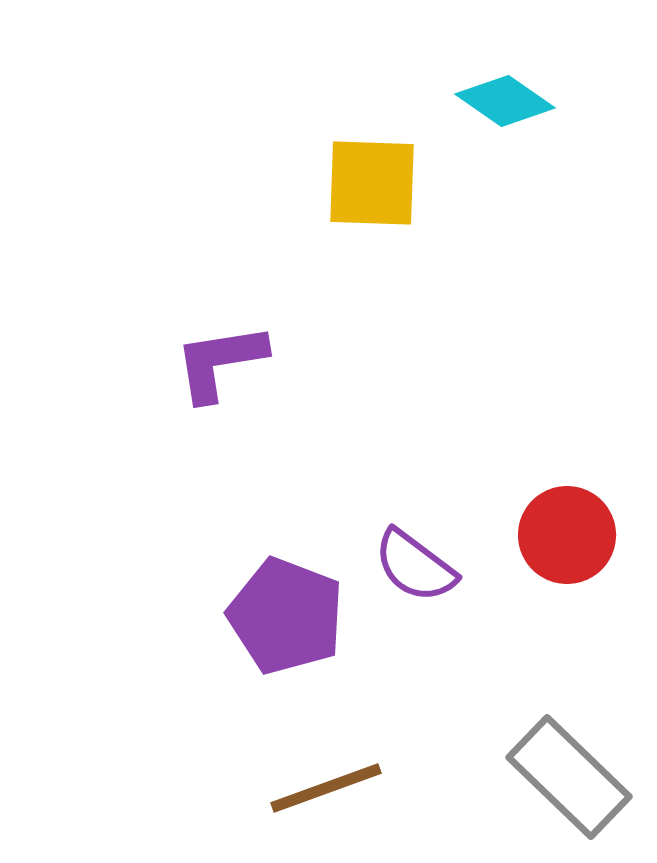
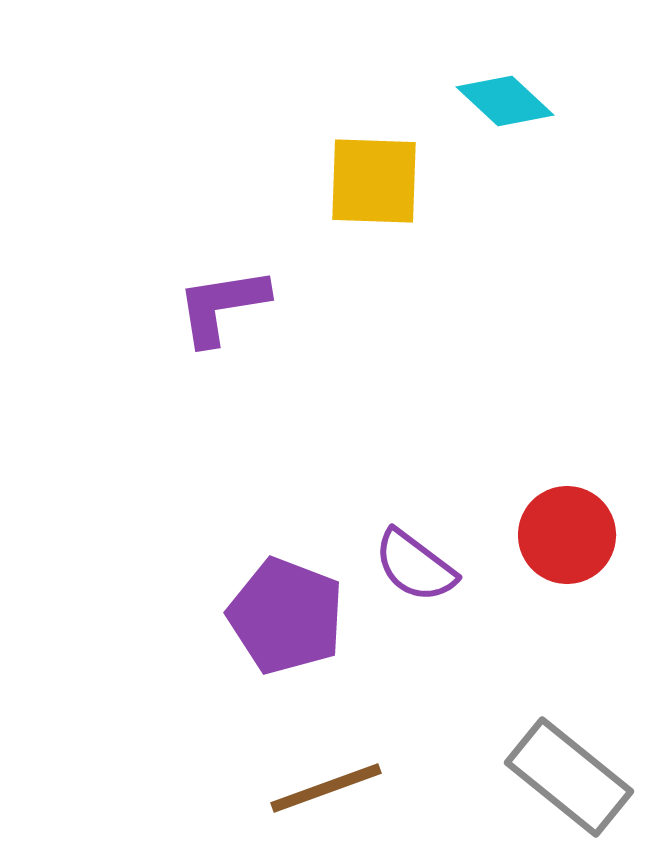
cyan diamond: rotated 8 degrees clockwise
yellow square: moved 2 px right, 2 px up
purple L-shape: moved 2 px right, 56 px up
gray rectangle: rotated 5 degrees counterclockwise
